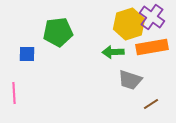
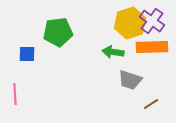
purple cross: moved 4 px down
yellow hexagon: moved 1 px right, 1 px up
orange rectangle: rotated 8 degrees clockwise
green arrow: rotated 10 degrees clockwise
pink line: moved 1 px right, 1 px down
